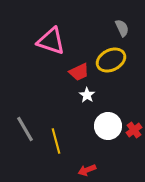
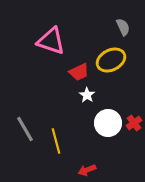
gray semicircle: moved 1 px right, 1 px up
white circle: moved 3 px up
red cross: moved 7 px up
